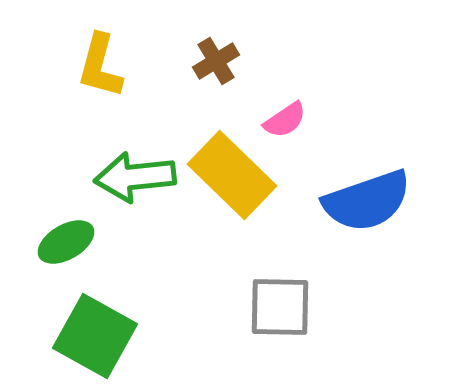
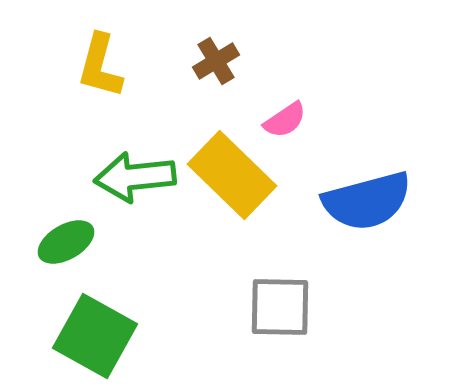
blue semicircle: rotated 4 degrees clockwise
